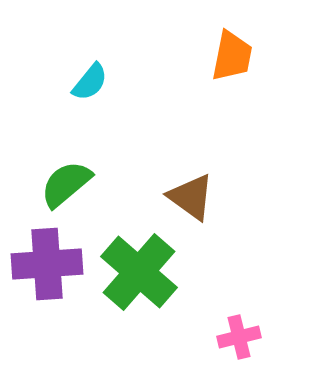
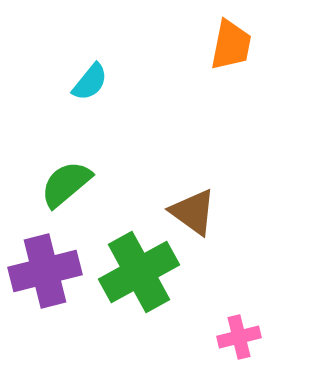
orange trapezoid: moved 1 px left, 11 px up
brown triangle: moved 2 px right, 15 px down
purple cross: moved 2 px left, 7 px down; rotated 10 degrees counterclockwise
green cross: rotated 20 degrees clockwise
